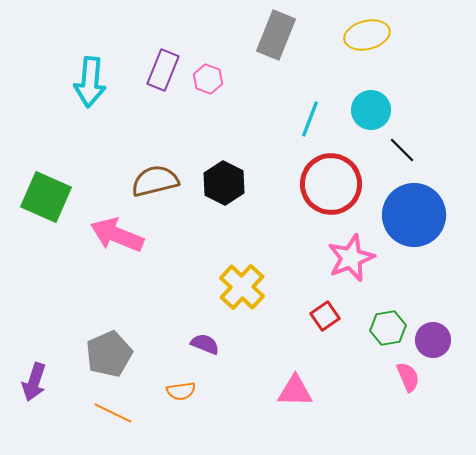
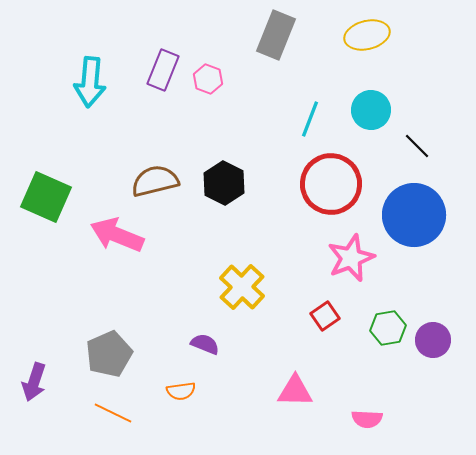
black line: moved 15 px right, 4 px up
pink semicircle: moved 41 px left, 42 px down; rotated 116 degrees clockwise
